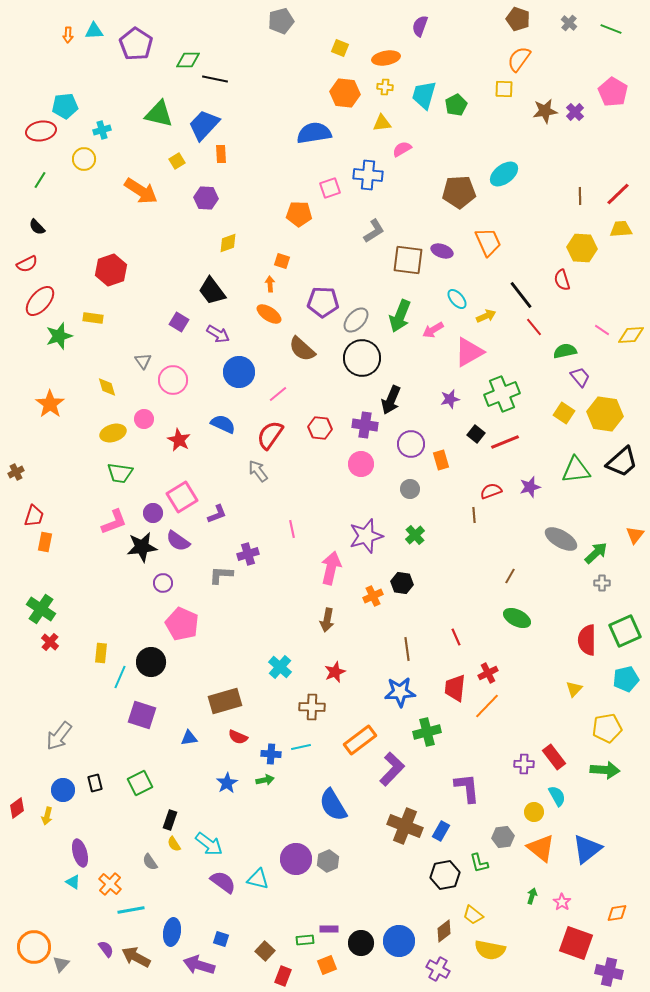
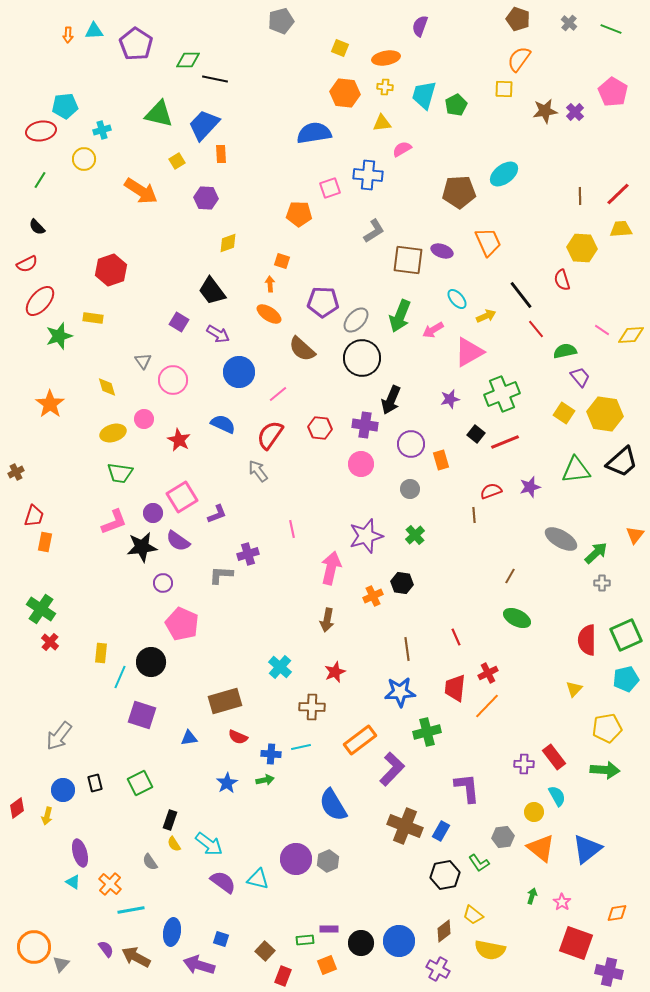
red line at (534, 327): moved 2 px right, 2 px down
green square at (625, 631): moved 1 px right, 4 px down
green L-shape at (479, 863): rotated 20 degrees counterclockwise
